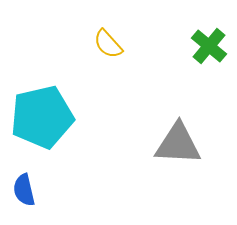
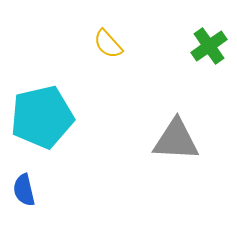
green cross: rotated 15 degrees clockwise
gray triangle: moved 2 px left, 4 px up
